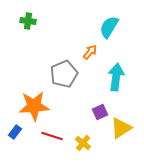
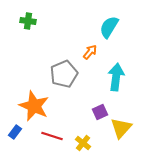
orange star: rotated 28 degrees clockwise
yellow triangle: rotated 15 degrees counterclockwise
